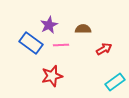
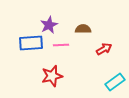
blue rectangle: rotated 40 degrees counterclockwise
